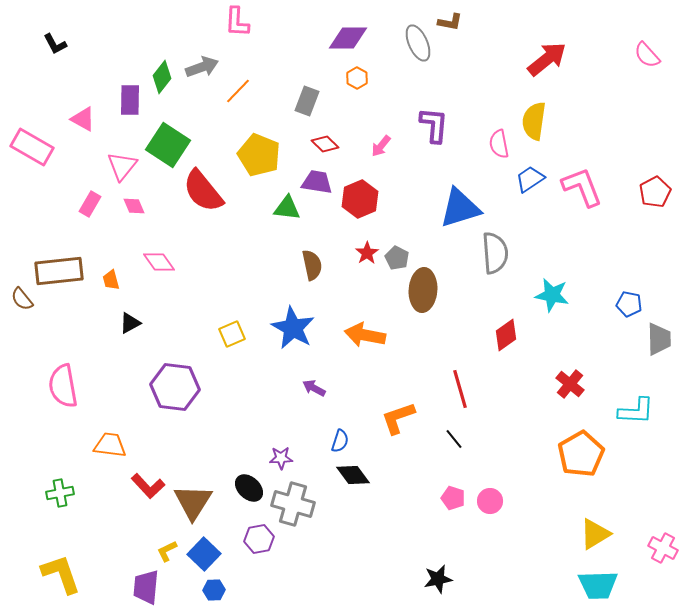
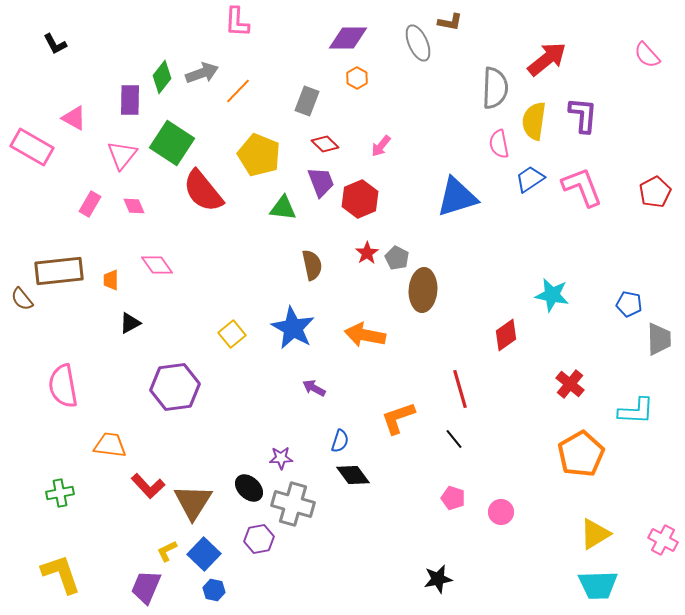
gray arrow at (202, 67): moved 6 px down
pink triangle at (83, 119): moved 9 px left, 1 px up
purple L-shape at (434, 125): moved 149 px right, 10 px up
green square at (168, 145): moved 4 px right, 2 px up
pink triangle at (122, 166): moved 11 px up
purple trapezoid at (317, 182): moved 4 px right; rotated 60 degrees clockwise
green triangle at (287, 208): moved 4 px left
blue triangle at (460, 208): moved 3 px left, 11 px up
gray semicircle at (495, 253): moved 165 px up; rotated 6 degrees clockwise
pink diamond at (159, 262): moved 2 px left, 3 px down
orange trapezoid at (111, 280): rotated 15 degrees clockwise
yellow square at (232, 334): rotated 16 degrees counterclockwise
purple hexagon at (175, 387): rotated 15 degrees counterclockwise
pink circle at (490, 501): moved 11 px right, 11 px down
pink cross at (663, 548): moved 8 px up
purple trapezoid at (146, 587): rotated 18 degrees clockwise
blue hexagon at (214, 590): rotated 15 degrees clockwise
